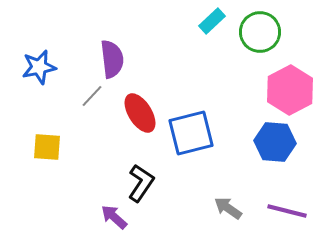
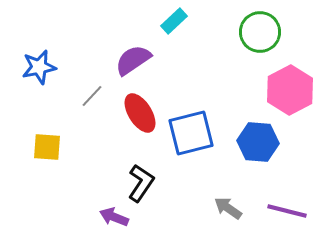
cyan rectangle: moved 38 px left
purple semicircle: moved 21 px right, 1 px down; rotated 117 degrees counterclockwise
blue hexagon: moved 17 px left
purple arrow: rotated 20 degrees counterclockwise
